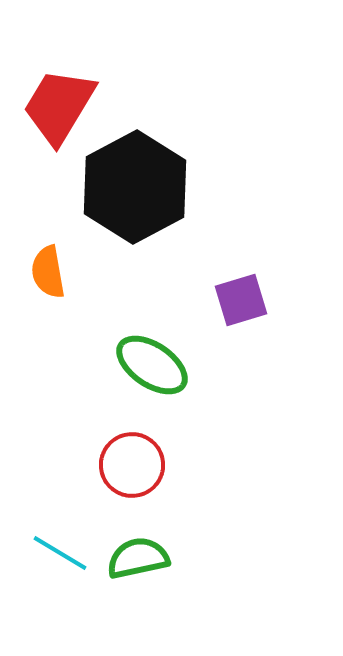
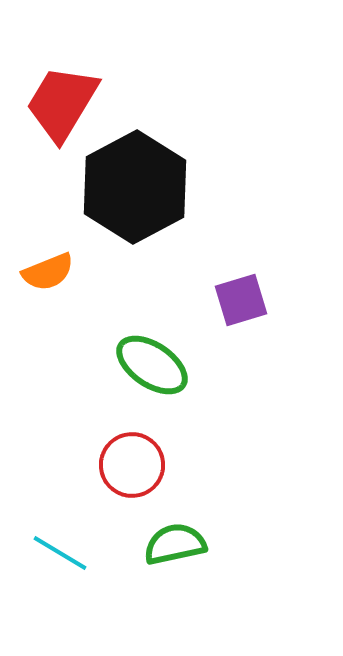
red trapezoid: moved 3 px right, 3 px up
orange semicircle: rotated 102 degrees counterclockwise
green semicircle: moved 37 px right, 14 px up
